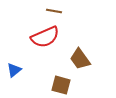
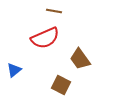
red semicircle: moved 1 px down
brown square: rotated 12 degrees clockwise
